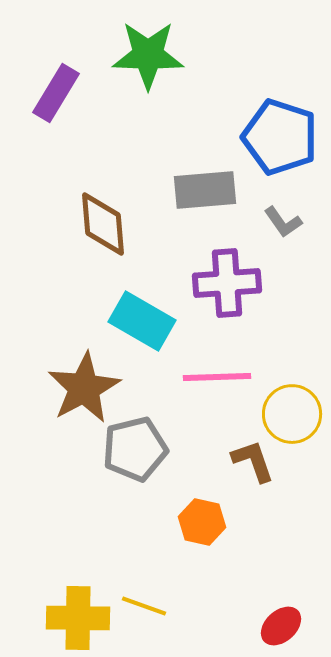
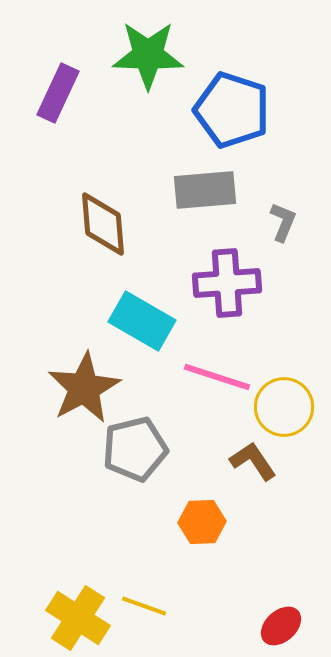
purple rectangle: moved 2 px right; rotated 6 degrees counterclockwise
blue pentagon: moved 48 px left, 27 px up
gray L-shape: rotated 123 degrees counterclockwise
pink line: rotated 20 degrees clockwise
yellow circle: moved 8 px left, 7 px up
brown L-shape: rotated 15 degrees counterclockwise
orange hexagon: rotated 15 degrees counterclockwise
yellow cross: rotated 32 degrees clockwise
